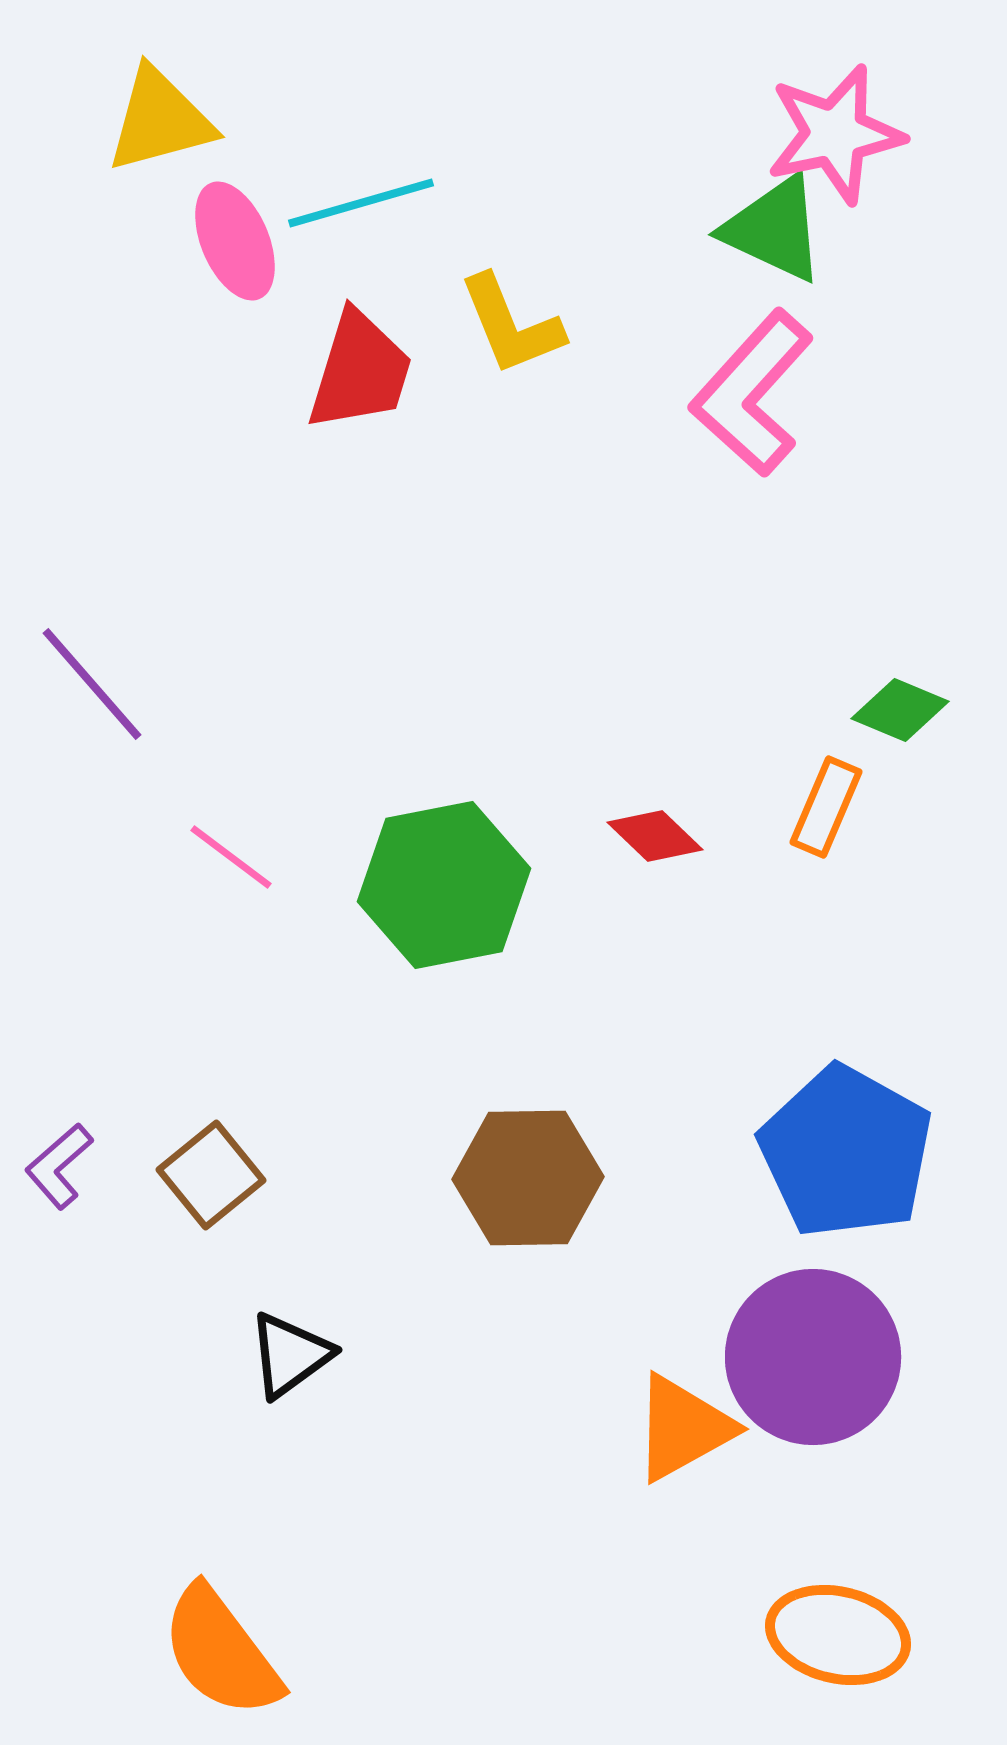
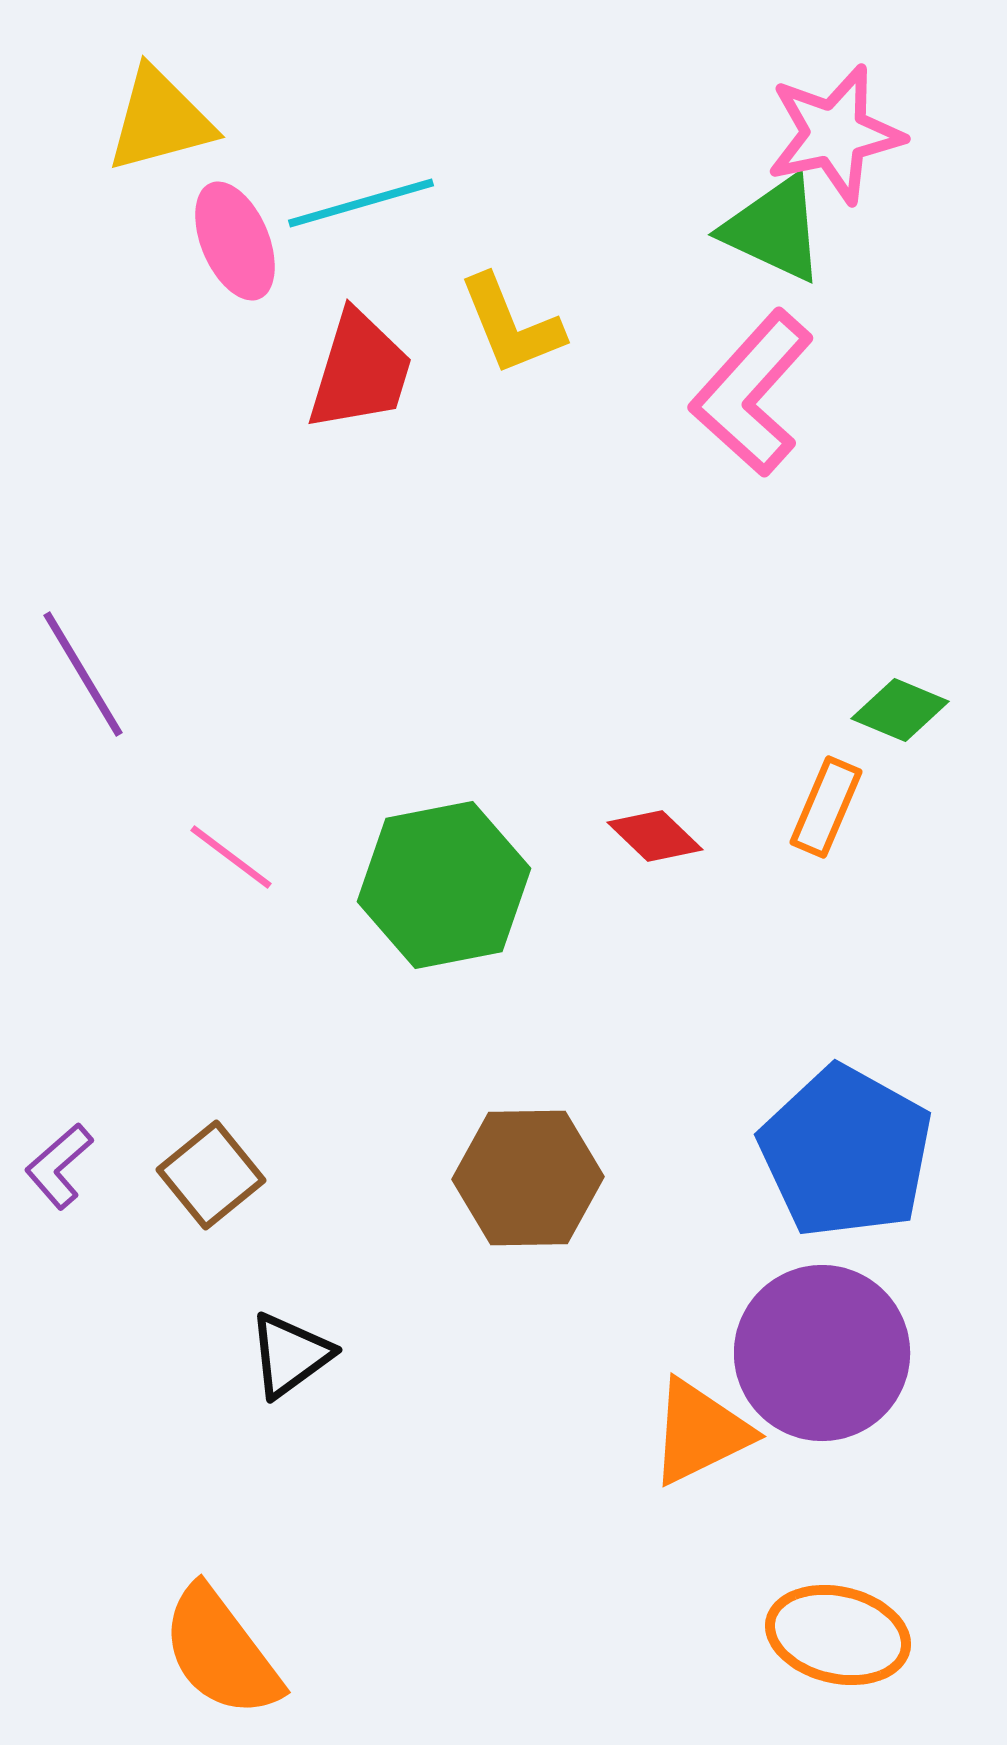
purple line: moved 9 px left, 10 px up; rotated 10 degrees clockwise
purple circle: moved 9 px right, 4 px up
orange triangle: moved 17 px right, 4 px down; rotated 3 degrees clockwise
